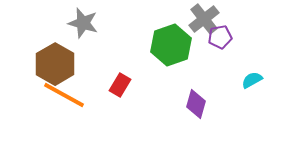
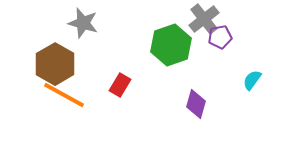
cyan semicircle: rotated 25 degrees counterclockwise
